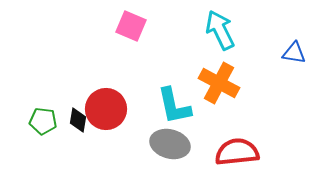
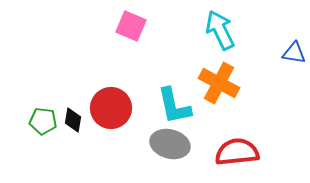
red circle: moved 5 px right, 1 px up
black diamond: moved 5 px left
